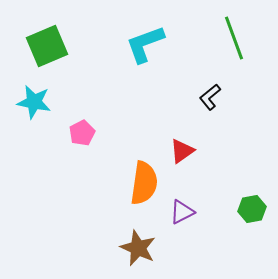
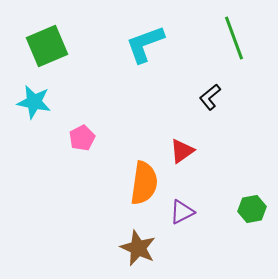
pink pentagon: moved 5 px down
